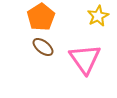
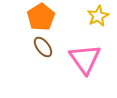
brown ellipse: rotated 15 degrees clockwise
